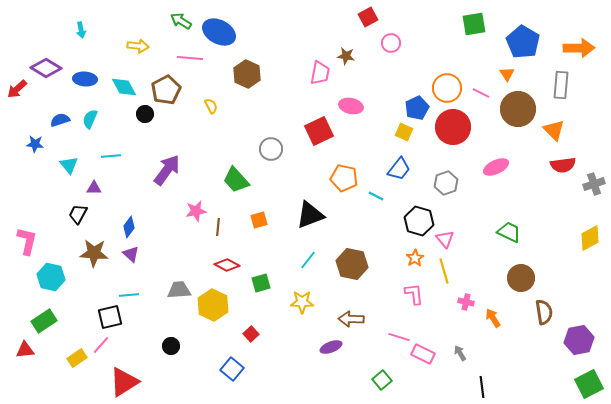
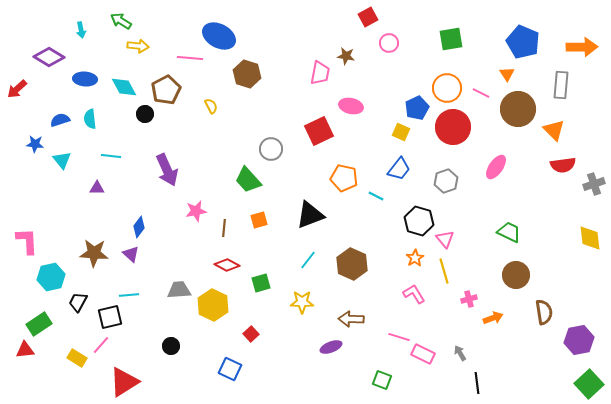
green arrow at (181, 21): moved 60 px left
green square at (474, 24): moved 23 px left, 15 px down
blue ellipse at (219, 32): moved 4 px down
blue pentagon at (523, 42): rotated 8 degrees counterclockwise
pink circle at (391, 43): moved 2 px left
orange arrow at (579, 48): moved 3 px right, 1 px up
purple diamond at (46, 68): moved 3 px right, 11 px up
brown hexagon at (247, 74): rotated 8 degrees counterclockwise
cyan semicircle at (90, 119): rotated 30 degrees counterclockwise
yellow square at (404, 132): moved 3 px left
cyan line at (111, 156): rotated 12 degrees clockwise
cyan triangle at (69, 165): moved 7 px left, 5 px up
pink ellipse at (496, 167): rotated 30 degrees counterclockwise
purple arrow at (167, 170): rotated 120 degrees clockwise
green trapezoid at (236, 180): moved 12 px right
gray hexagon at (446, 183): moved 2 px up
purple triangle at (94, 188): moved 3 px right
black trapezoid at (78, 214): moved 88 px down
blue diamond at (129, 227): moved 10 px right
brown line at (218, 227): moved 6 px right, 1 px down
yellow diamond at (590, 238): rotated 68 degrees counterclockwise
pink L-shape at (27, 241): rotated 16 degrees counterclockwise
brown hexagon at (352, 264): rotated 12 degrees clockwise
cyan hexagon at (51, 277): rotated 24 degrees counterclockwise
brown circle at (521, 278): moved 5 px left, 3 px up
pink L-shape at (414, 294): rotated 25 degrees counterclockwise
pink cross at (466, 302): moved 3 px right, 3 px up; rotated 28 degrees counterclockwise
orange arrow at (493, 318): rotated 102 degrees clockwise
green rectangle at (44, 321): moved 5 px left, 3 px down
yellow rectangle at (77, 358): rotated 66 degrees clockwise
blue square at (232, 369): moved 2 px left; rotated 15 degrees counterclockwise
green square at (382, 380): rotated 30 degrees counterclockwise
green square at (589, 384): rotated 16 degrees counterclockwise
black line at (482, 387): moved 5 px left, 4 px up
